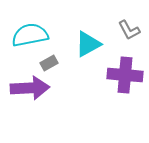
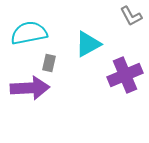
gray L-shape: moved 2 px right, 14 px up
cyan semicircle: moved 1 px left, 2 px up
gray rectangle: rotated 48 degrees counterclockwise
purple cross: rotated 28 degrees counterclockwise
